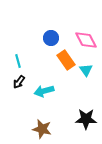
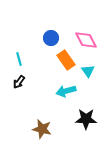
cyan line: moved 1 px right, 2 px up
cyan triangle: moved 2 px right, 1 px down
cyan arrow: moved 22 px right
